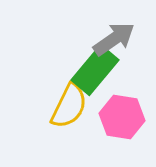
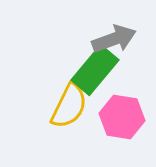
gray arrow: rotated 15 degrees clockwise
